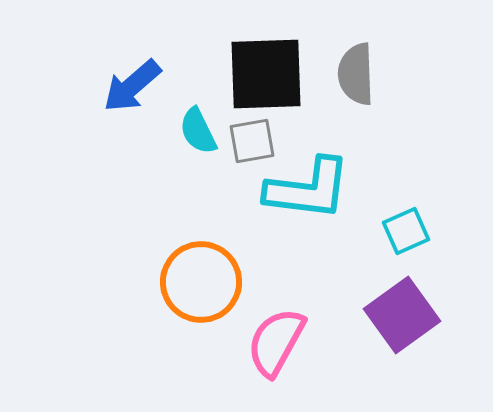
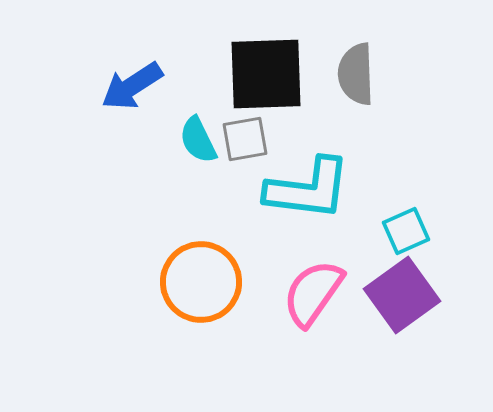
blue arrow: rotated 8 degrees clockwise
cyan semicircle: moved 9 px down
gray square: moved 7 px left, 2 px up
purple square: moved 20 px up
pink semicircle: moved 37 px right, 49 px up; rotated 6 degrees clockwise
